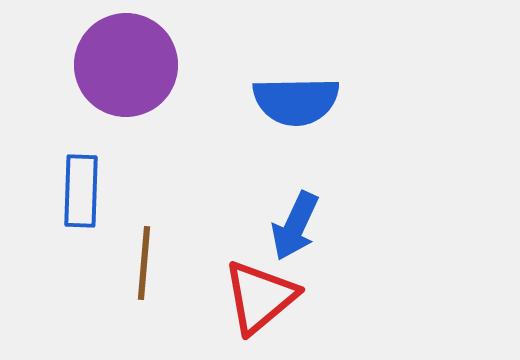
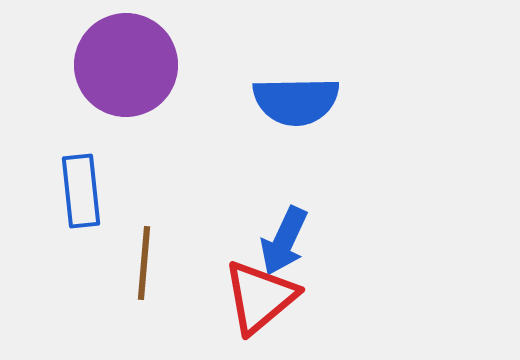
blue rectangle: rotated 8 degrees counterclockwise
blue arrow: moved 11 px left, 15 px down
